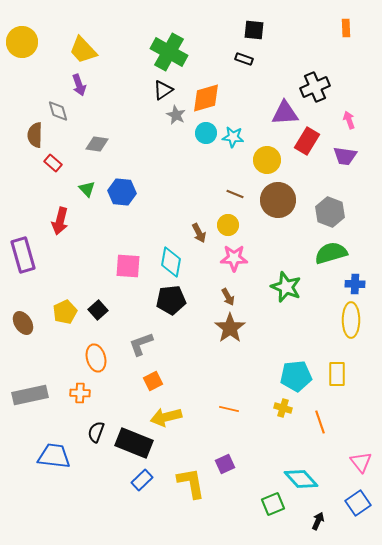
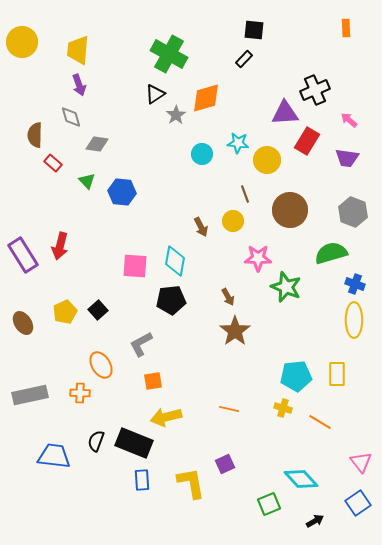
yellow trapezoid at (83, 50): moved 5 px left; rotated 48 degrees clockwise
green cross at (169, 52): moved 2 px down
black rectangle at (244, 59): rotated 66 degrees counterclockwise
black cross at (315, 87): moved 3 px down
black triangle at (163, 90): moved 8 px left, 4 px down
gray diamond at (58, 111): moved 13 px right, 6 px down
gray star at (176, 115): rotated 12 degrees clockwise
pink arrow at (349, 120): rotated 30 degrees counterclockwise
cyan circle at (206, 133): moved 4 px left, 21 px down
cyan star at (233, 137): moved 5 px right, 6 px down
purple trapezoid at (345, 156): moved 2 px right, 2 px down
green triangle at (87, 189): moved 8 px up
brown line at (235, 194): moved 10 px right; rotated 48 degrees clockwise
brown circle at (278, 200): moved 12 px right, 10 px down
gray hexagon at (330, 212): moved 23 px right
red arrow at (60, 221): moved 25 px down
yellow circle at (228, 225): moved 5 px right, 4 px up
brown arrow at (199, 233): moved 2 px right, 6 px up
purple rectangle at (23, 255): rotated 16 degrees counterclockwise
pink star at (234, 258): moved 24 px right
cyan diamond at (171, 262): moved 4 px right, 1 px up
pink square at (128, 266): moved 7 px right
blue cross at (355, 284): rotated 18 degrees clockwise
yellow ellipse at (351, 320): moved 3 px right
brown star at (230, 328): moved 5 px right, 3 px down
gray L-shape at (141, 344): rotated 8 degrees counterclockwise
orange ellipse at (96, 358): moved 5 px right, 7 px down; rotated 16 degrees counterclockwise
orange square at (153, 381): rotated 18 degrees clockwise
orange line at (320, 422): rotated 40 degrees counterclockwise
black semicircle at (96, 432): moved 9 px down
blue rectangle at (142, 480): rotated 50 degrees counterclockwise
green square at (273, 504): moved 4 px left
black arrow at (318, 521): moved 3 px left; rotated 36 degrees clockwise
